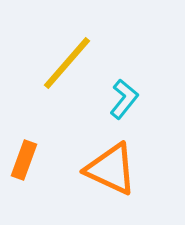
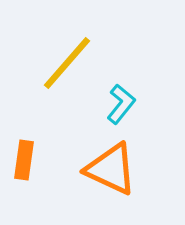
cyan L-shape: moved 3 px left, 5 px down
orange rectangle: rotated 12 degrees counterclockwise
